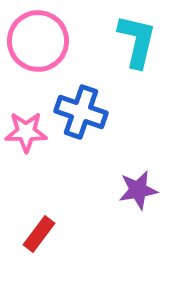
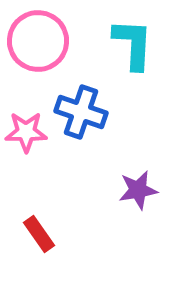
cyan L-shape: moved 4 px left, 3 px down; rotated 10 degrees counterclockwise
red rectangle: rotated 72 degrees counterclockwise
